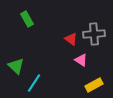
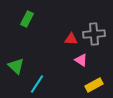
green rectangle: rotated 56 degrees clockwise
red triangle: rotated 32 degrees counterclockwise
cyan line: moved 3 px right, 1 px down
